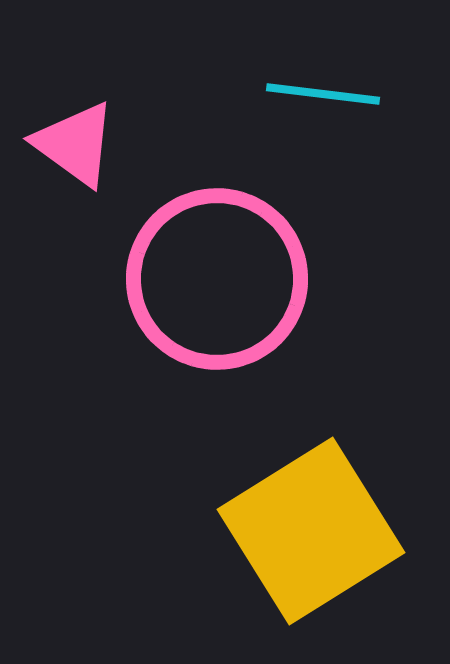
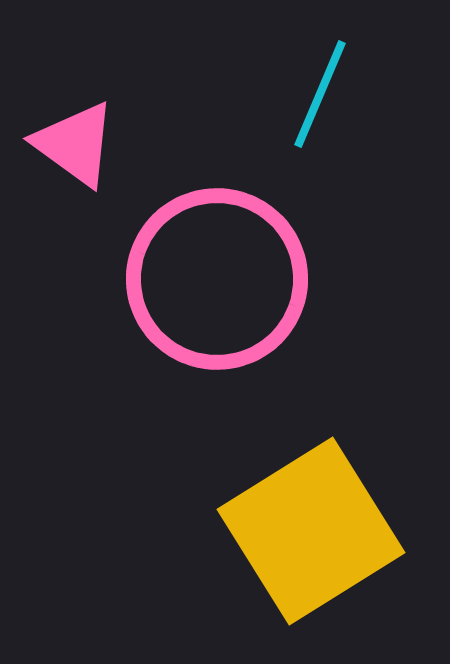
cyan line: moved 3 px left; rotated 74 degrees counterclockwise
